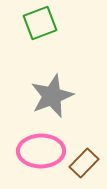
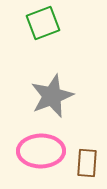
green square: moved 3 px right
brown rectangle: moved 3 px right; rotated 40 degrees counterclockwise
